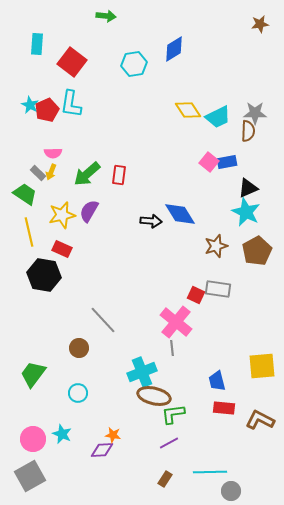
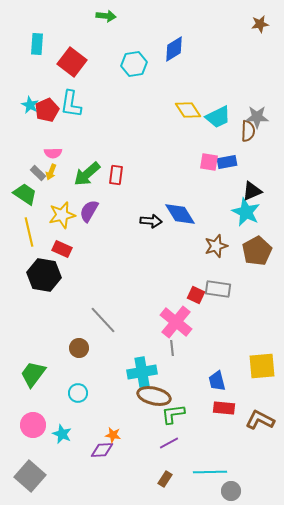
gray star at (255, 113): moved 2 px right, 4 px down
pink square at (209, 162): rotated 30 degrees counterclockwise
red rectangle at (119, 175): moved 3 px left
black triangle at (248, 188): moved 4 px right, 3 px down
cyan cross at (142, 372): rotated 12 degrees clockwise
pink circle at (33, 439): moved 14 px up
gray square at (30, 476): rotated 20 degrees counterclockwise
